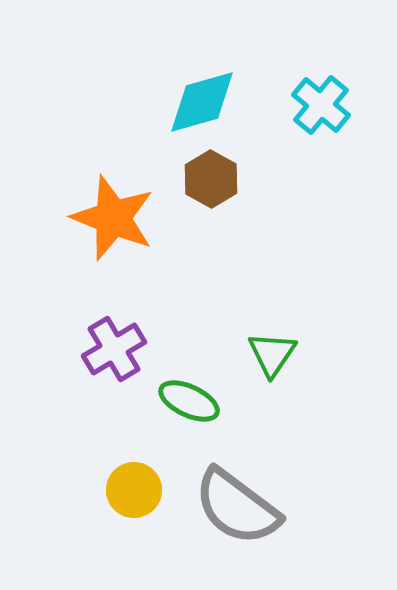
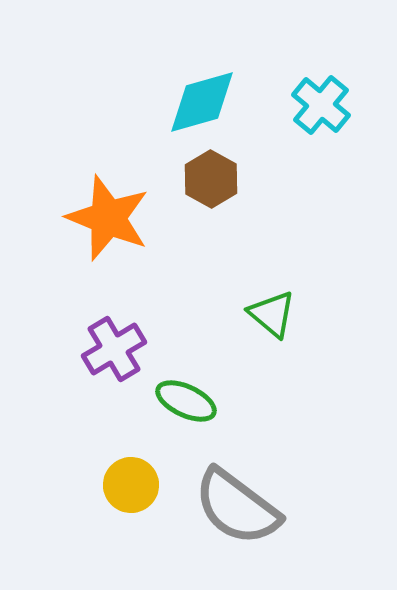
orange star: moved 5 px left
green triangle: moved 40 px up; rotated 24 degrees counterclockwise
green ellipse: moved 3 px left
yellow circle: moved 3 px left, 5 px up
